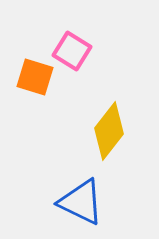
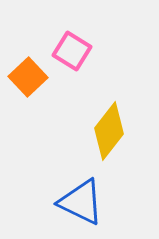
orange square: moved 7 px left; rotated 30 degrees clockwise
